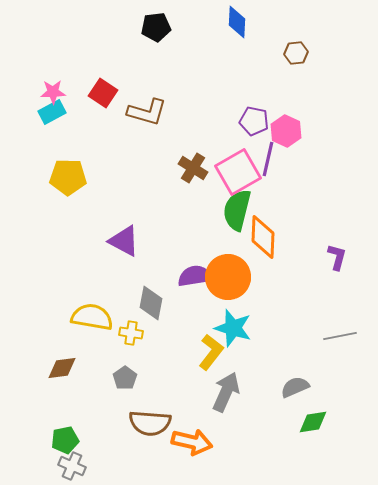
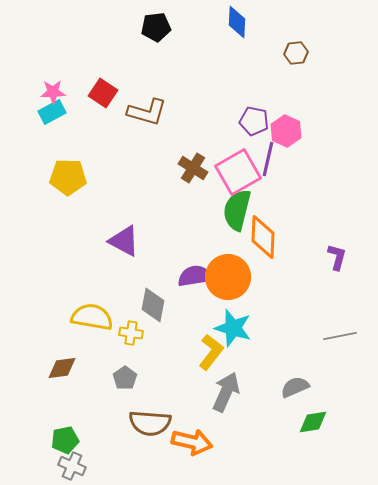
gray diamond: moved 2 px right, 2 px down
